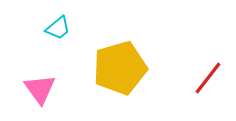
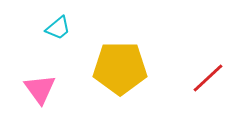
yellow pentagon: rotated 16 degrees clockwise
red line: rotated 9 degrees clockwise
